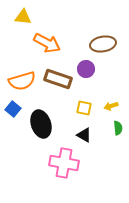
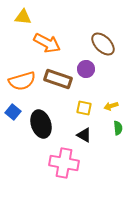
brown ellipse: rotated 55 degrees clockwise
blue square: moved 3 px down
